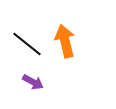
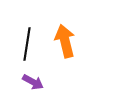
black line: rotated 60 degrees clockwise
